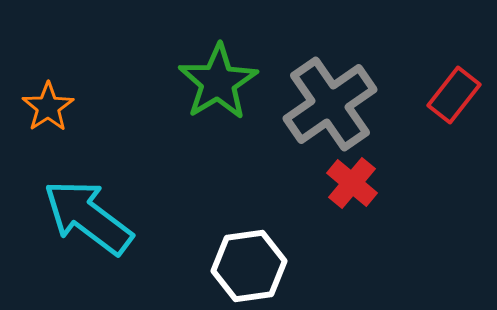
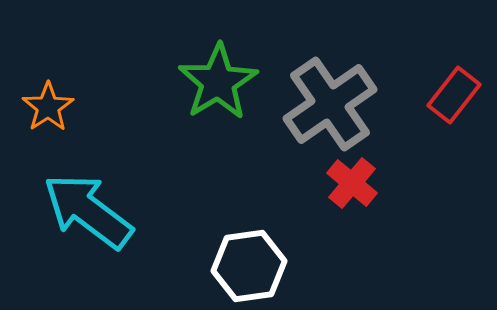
cyan arrow: moved 6 px up
